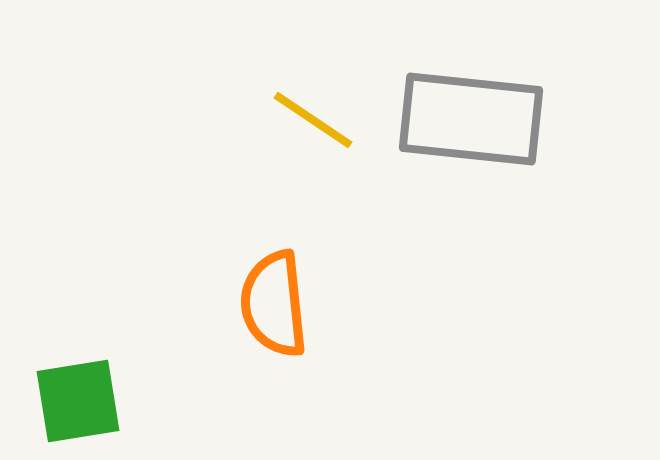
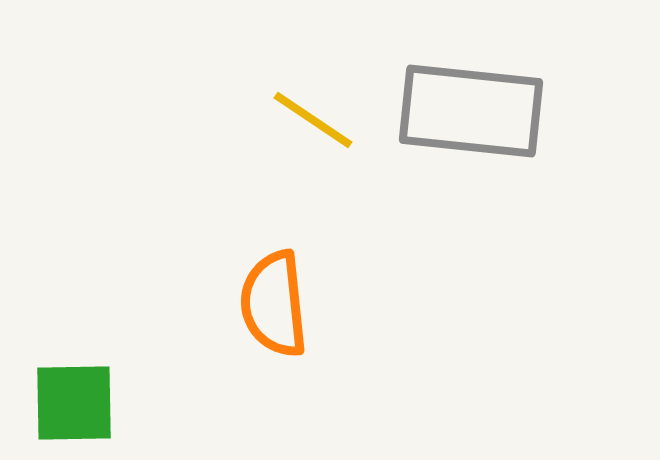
gray rectangle: moved 8 px up
green square: moved 4 px left, 2 px down; rotated 8 degrees clockwise
